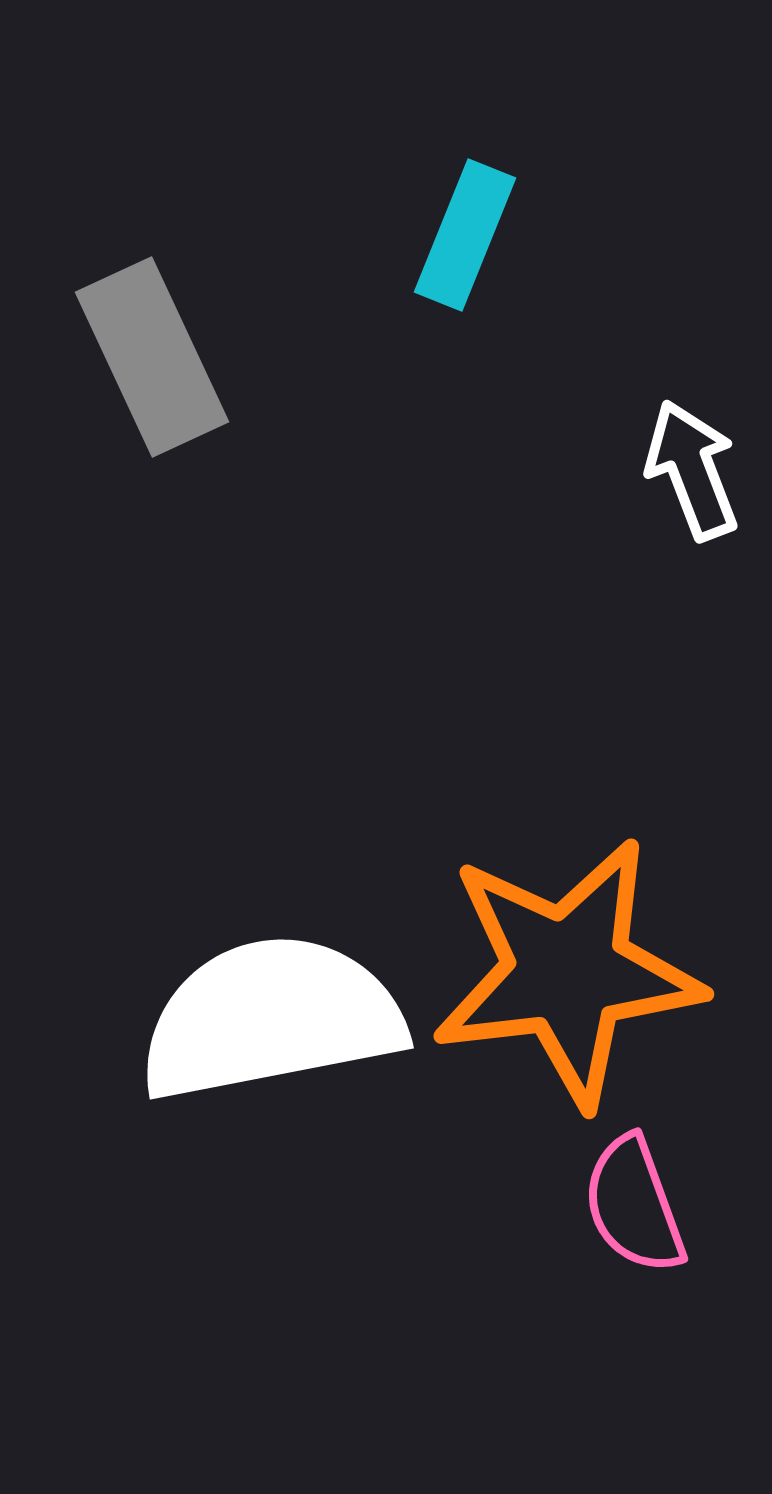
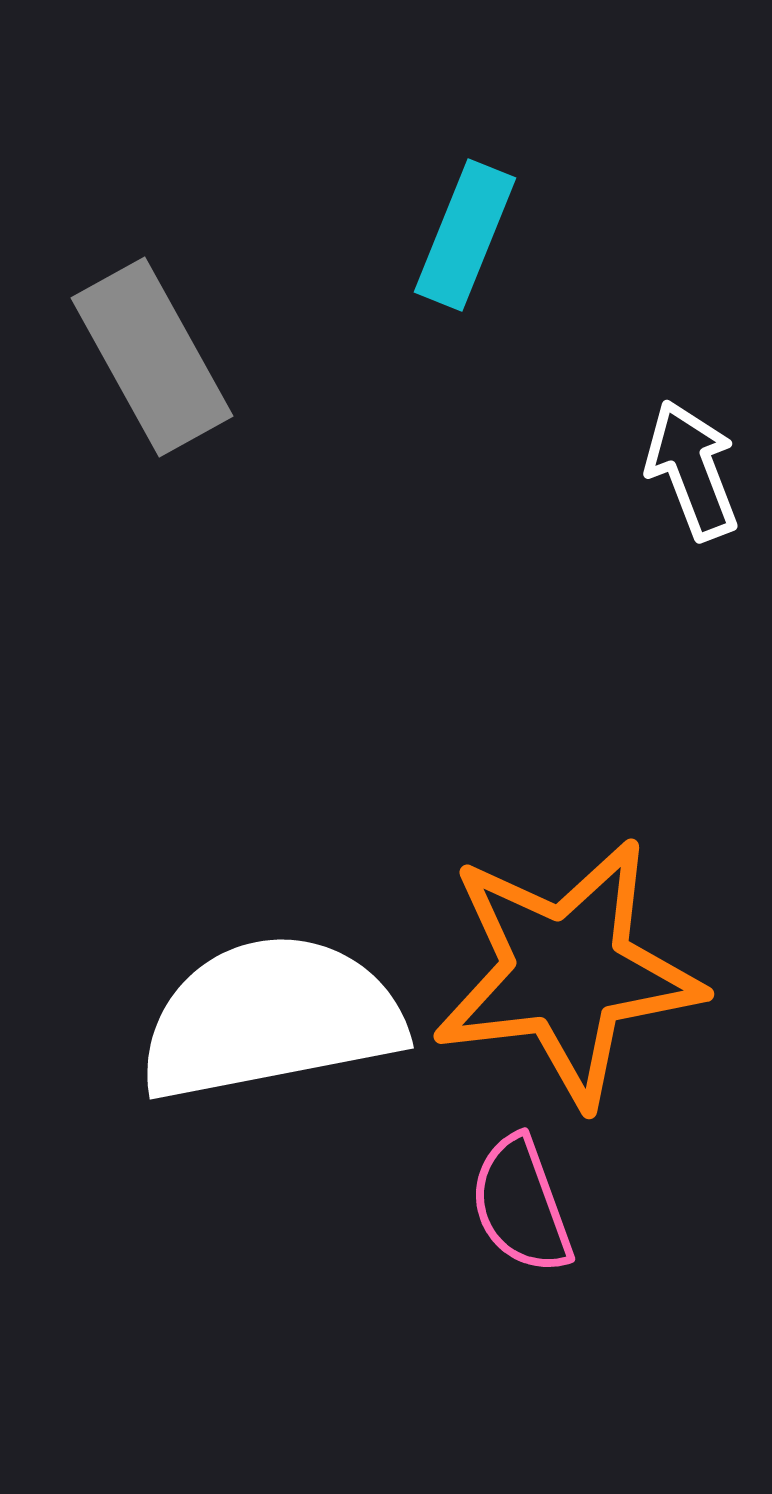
gray rectangle: rotated 4 degrees counterclockwise
pink semicircle: moved 113 px left
